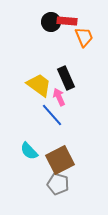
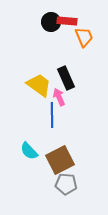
blue line: rotated 40 degrees clockwise
gray pentagon: moved 8 px right; rotated 10 degrees counterclockwise
